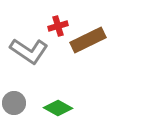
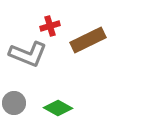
red cross: moved 8 px left
gray L-shape: moved 1 px left, 3 px down; rotated 12 degrees counterclockwise
